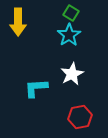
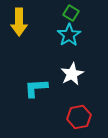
yellow arrow: moved 1 px right
red hexagon: moved 1 px left
